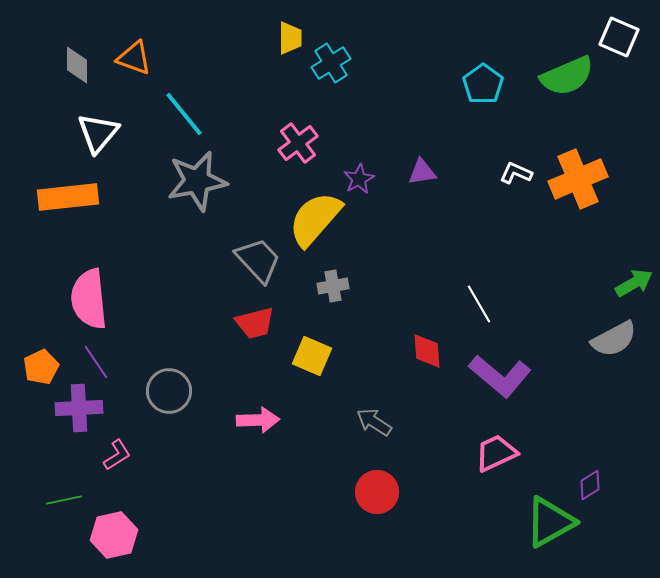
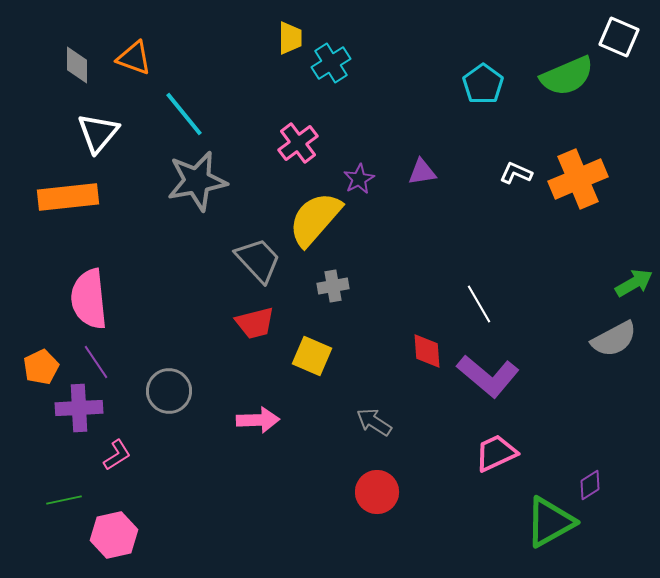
purple L-shape: moved 12 px left
